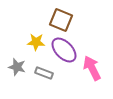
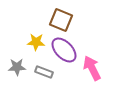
gray star: rotated 18 degrees counterclockwise
gray rectangle: moved 1 px up
